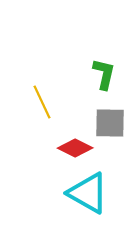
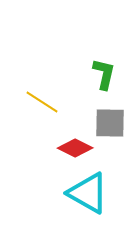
yellow line: rotated 32 degrees counterclockwise
